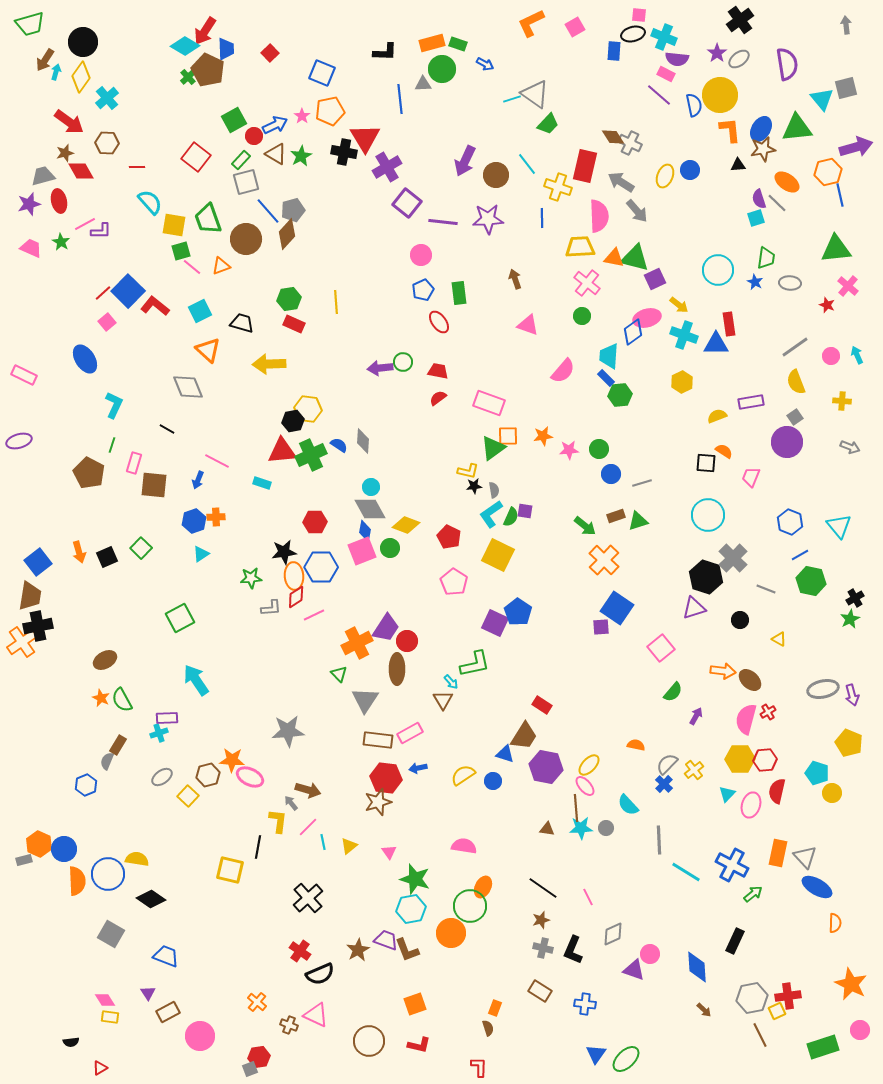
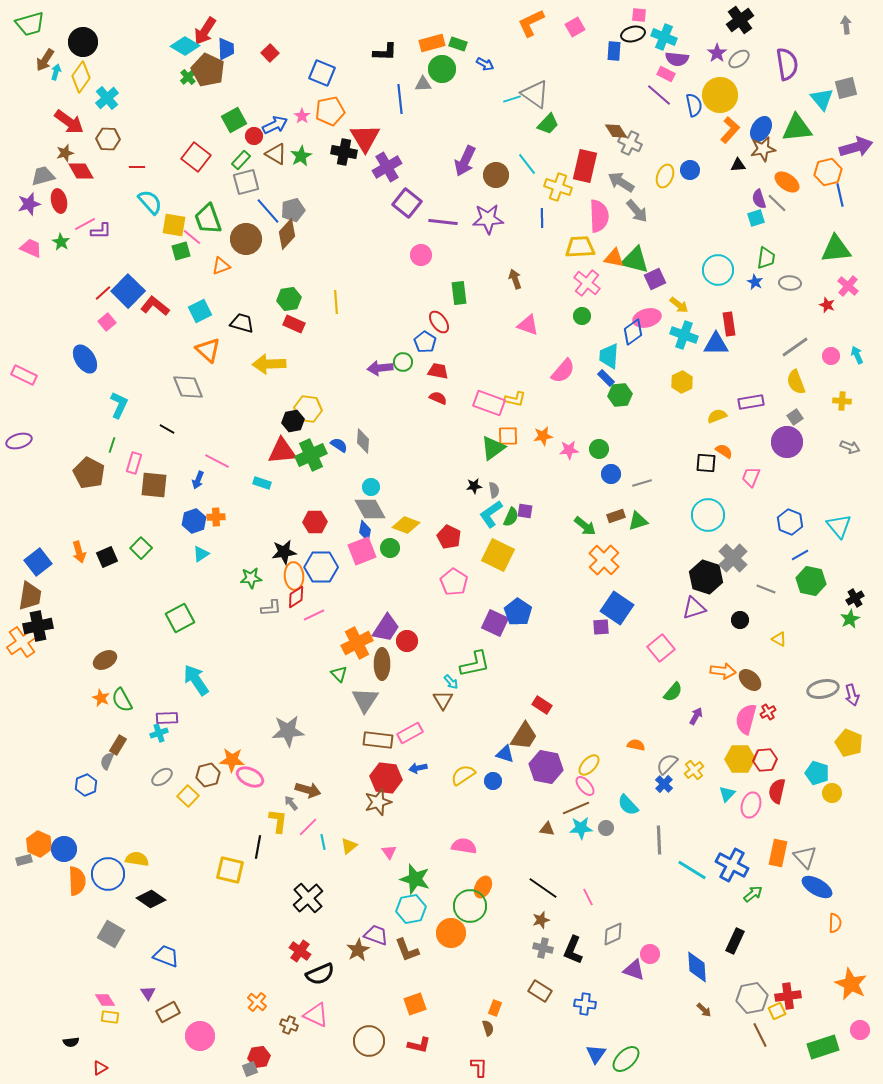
orange L-shape at (730, 130): rotated 48 degrees clockwise
brown diamond at (613, 137): moved 3 px right, 6 px up
brown hexagon at (107, 143): moved 1 px right, 4 px up
green triangle at (635, 258): moved 2 px down
pink line at (192, 267): moved 30 px up
blue pentagon at (423, 290): moved 2 px right, 52 px down; rotated 15 degrees counterclockwise
red semicircle at (438, 398): rotated 60 degrees clockwise
cyan L-shape at (114, 405): moved 5 px right
yellow L-shape at (468, 471): moved 47 px right, 72 px up
brown ellipse at (397, 669): moved 15 px left, 5 px up
brown line at (576, 808): rotated 72 degrees clockwise
cyan line at (686, 872): moved 6 px right, 2 px up
purple trapezoid at (386, 940): moved 10 px left, 5 px up
